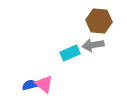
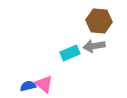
gray arrow: moved 1 px right, 1 px down
blue semicircle: moved 2 px left, 1 px down
